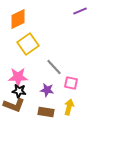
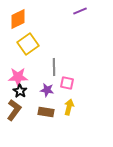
gray line: rotated 42 degrees clockwise
pink square: moved 4 px left
black star: moved 1 px right; rotated 24 degrees clockwise
brown L-shape: moved 5 px down; rotated 75 degrees counterclockwise
